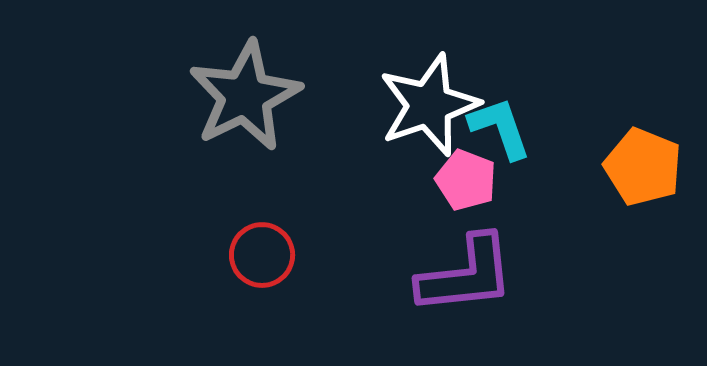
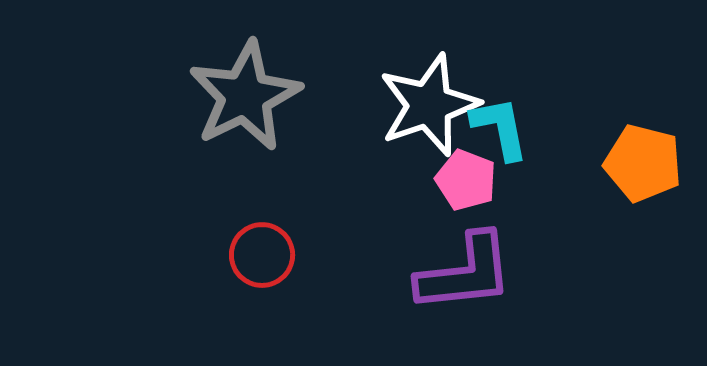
cyan L-shape: rotated 8 degrees clockwise
orange pentagon: moved 4 px up; rotated 8 degrees counterclockwise
purple L-shape: moved 1 px left, 2 px up
